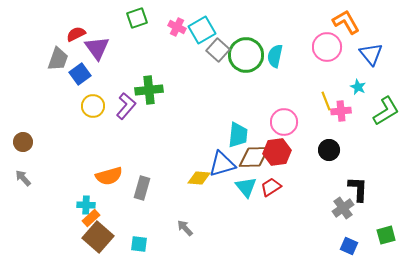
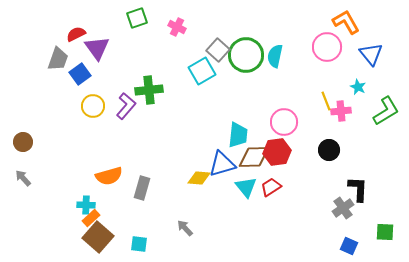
cyan square at (202, 30): moved 41 px down
green square at (386, 235): moved 1 px left, 3 px up; rotated 18 degrees clockwise
